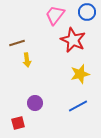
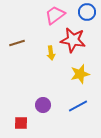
pink trapezoid: rotated 15 degrees clockwise
red star: rotated 15 degrees counterclockwise
yellow arrow: moved 24 px right, 7 px up
purple circle: moved 8 px right, 2 px down
red square: moved 3 px right; rotated 16 degrees clockwise
